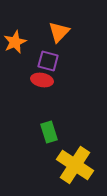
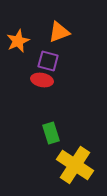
orange triangle: rotated 25 degrees clockwise
orange star: moved 3 px right, 1 px up
green rectangle: moved 2 px right, 1 px down
